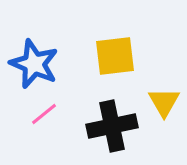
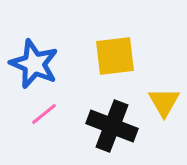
black cross: rotated 33 degrees clockwise
